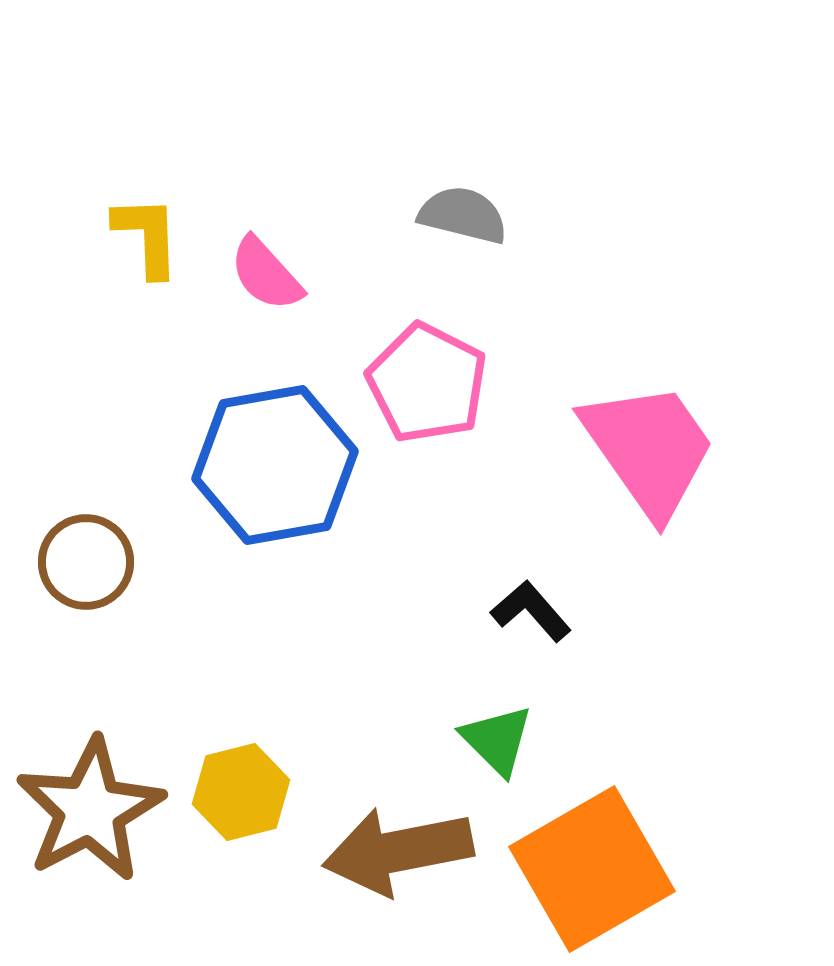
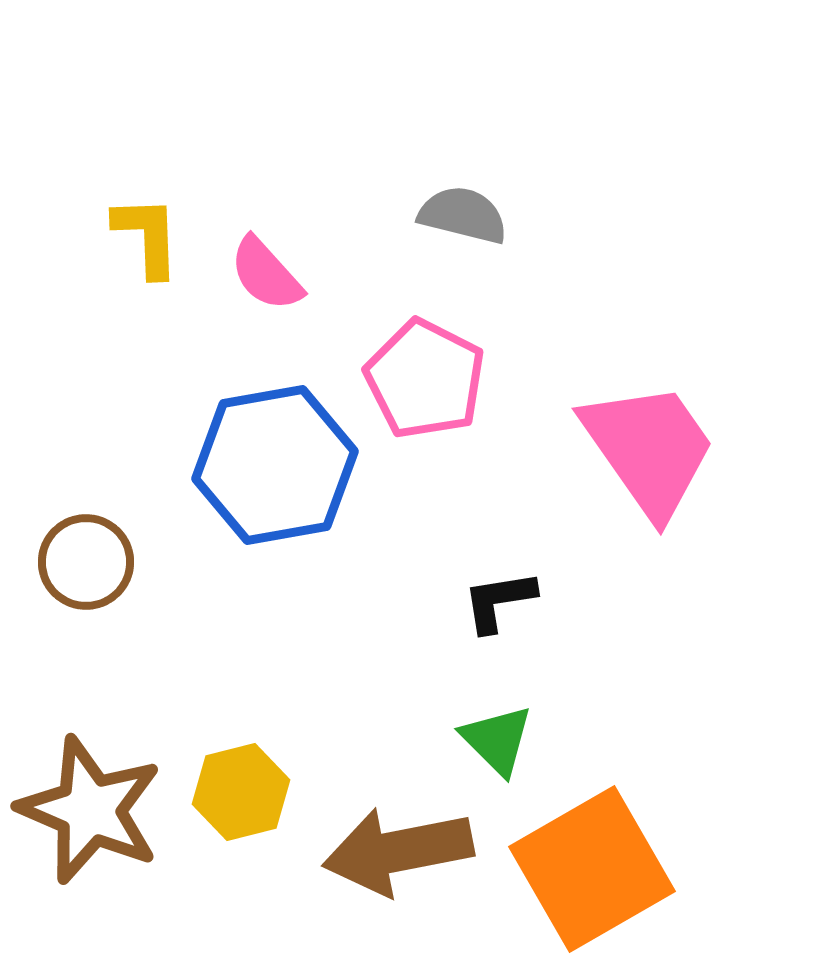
pink pentagon: moved 2 px left, 4 px up
black L-shape: moved 32 px left, 10 px up; rotated 58 degrees counterclockwise
brown star: rotated 21 degrees counterclockwise
